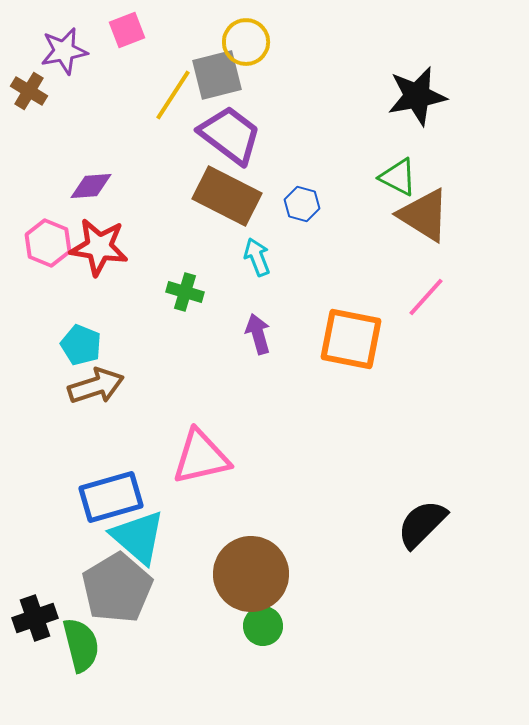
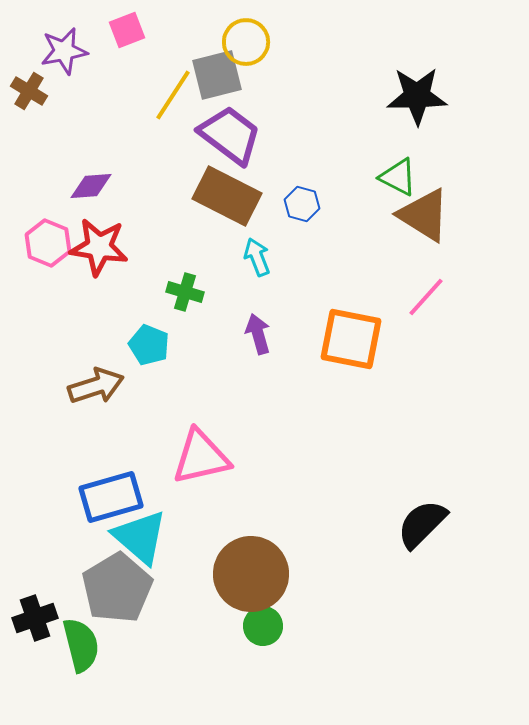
black star: rotated 10 degrees clockwise
cyan pentagon: moved 68 px right
cyan triangle: moved 2 px right
